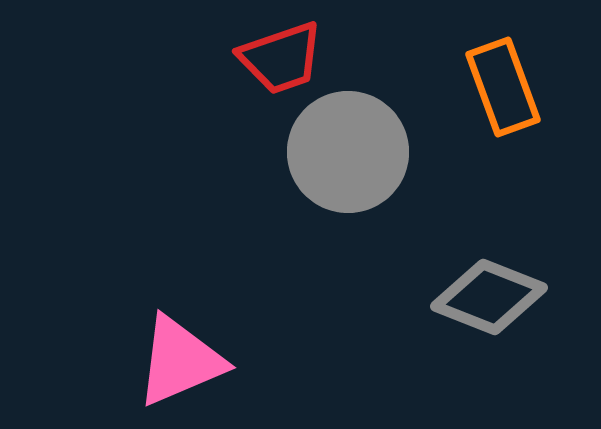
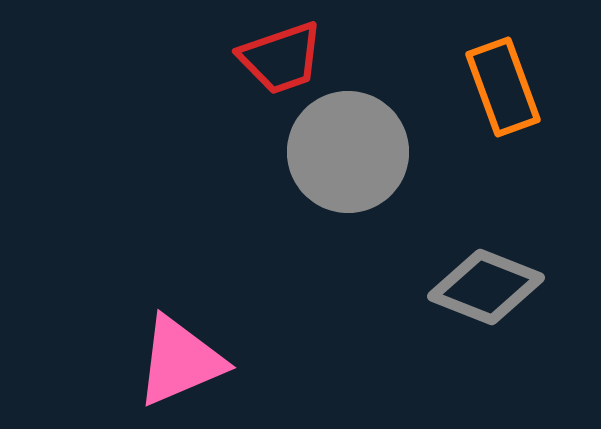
gray diamond: moved 3 px left, 10 px up
